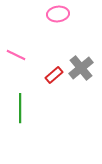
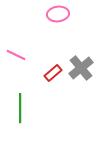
red rectangle: moved 1 px left, 2 px up
